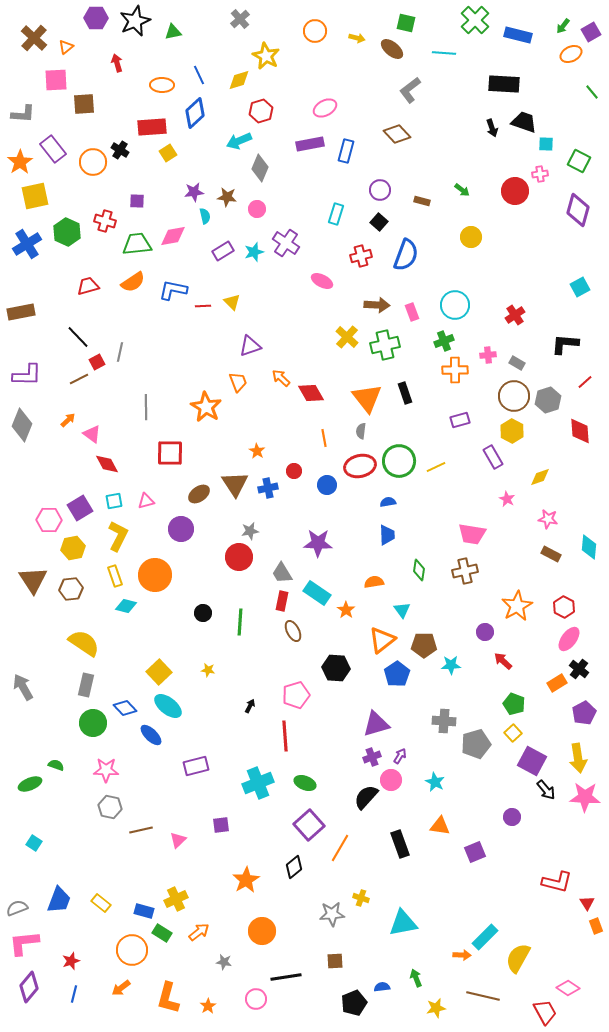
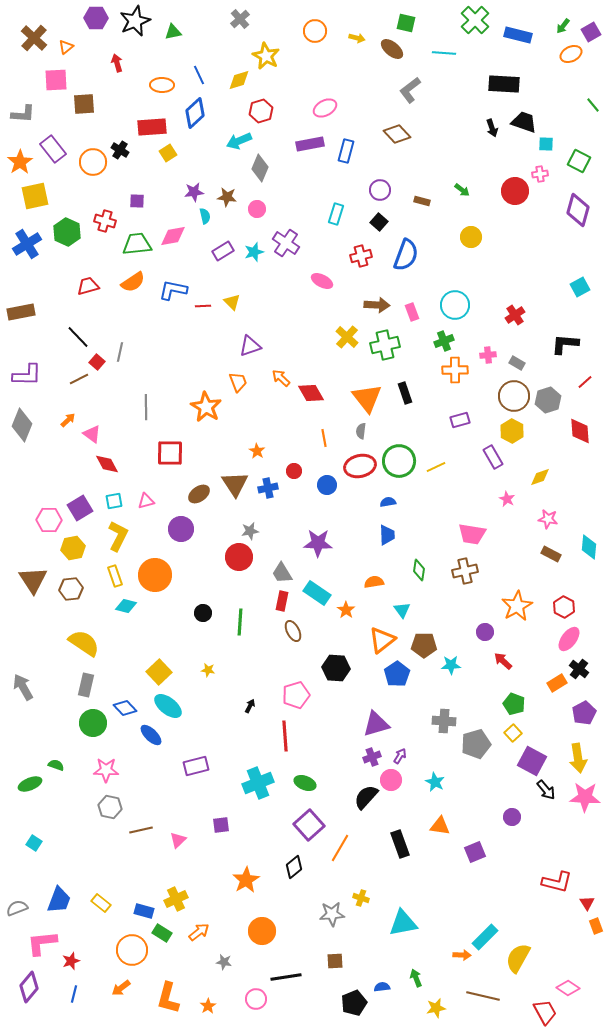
green line at (592, 92): moved 1 px right, 13 px down
red square at (97, 362): rotated 21 degrees counterclockwise
pink L-shape at (24, 943): moved 18 px right
